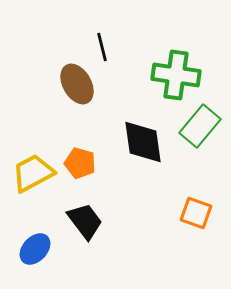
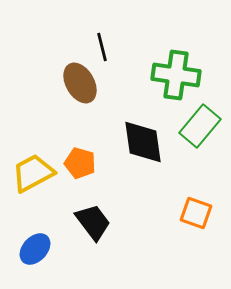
brown ellipse: moved 3 px right, 1 px up
black trapezoid: moved 8 px right, 1 px down
